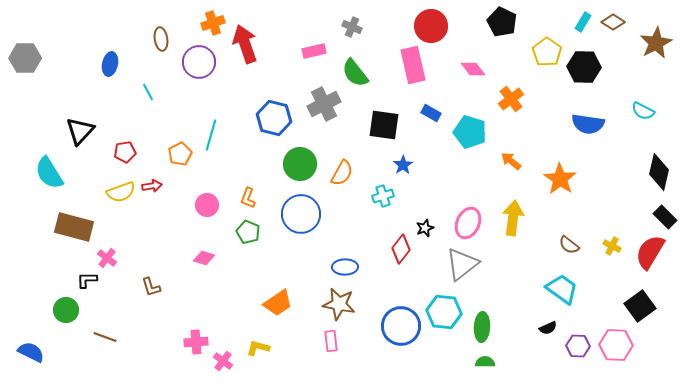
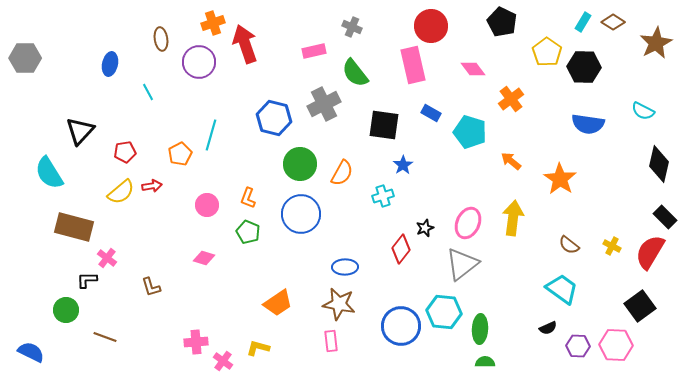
black diamond at (659, 172): moved 8 px up
yellow semicircle at (121, 192): rotated 20 degrees counterclockwise
green ellipse at (482, 327): moved 2 px left, 2 px down
